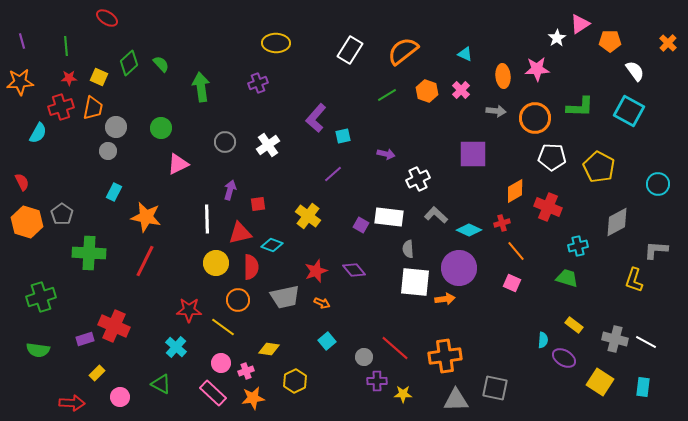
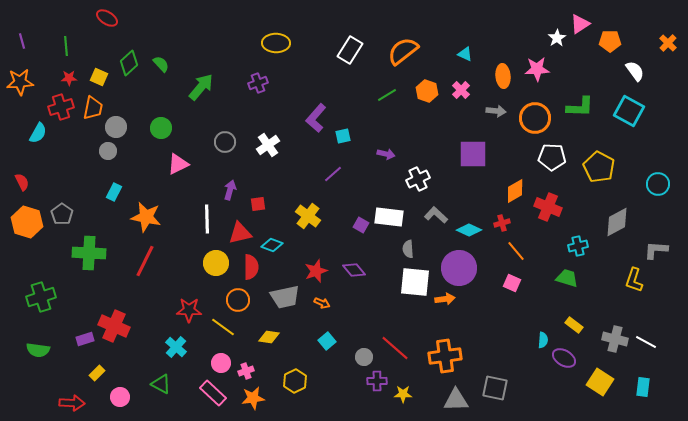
green arrow at (201, 87): rotated 48 degrees clockwise
yellow diamond at (269, 349): moved 12 px up
